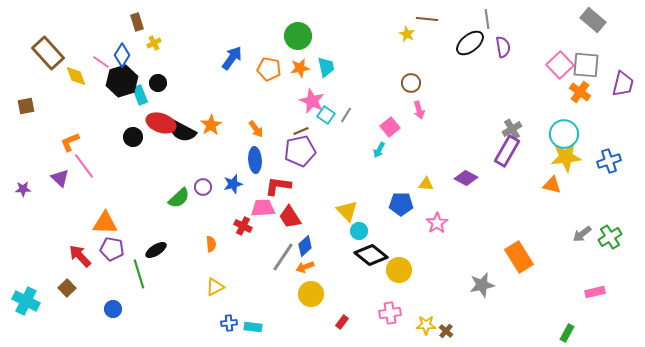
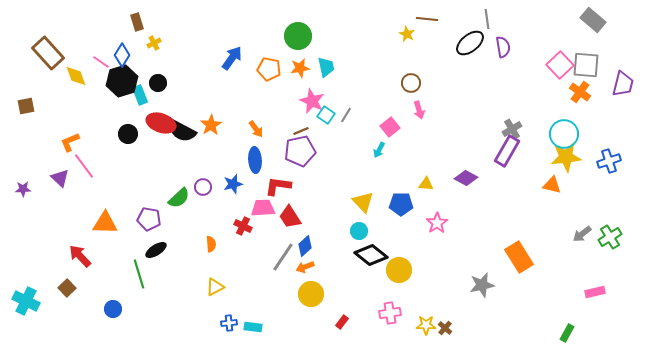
black circle at (133, 137): moved 5 px left, 3 px up
yellow triangle at (347, 211): moved 16 px right, 9 px up
purple pentagon at (112, 249): moved 37 px right, 30 px up
brown cross at (446, 331): moved 1 px left, 3 px up
